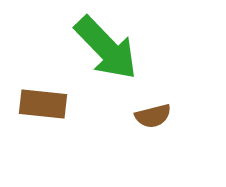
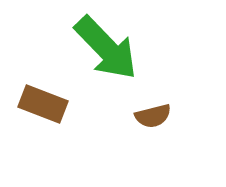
brown rectangle: rotated 15 degrees clockwise
